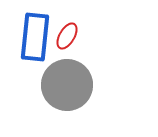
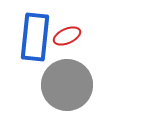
red ellipse: rotated 36 degrees clockwise
